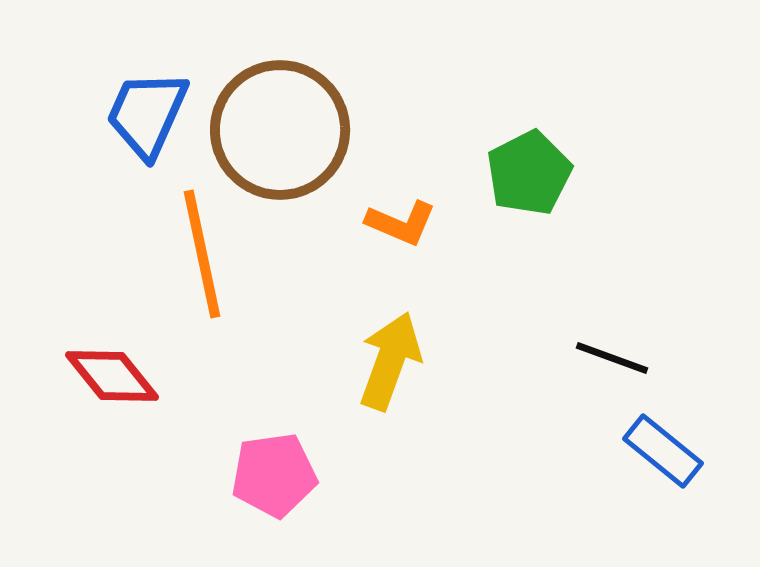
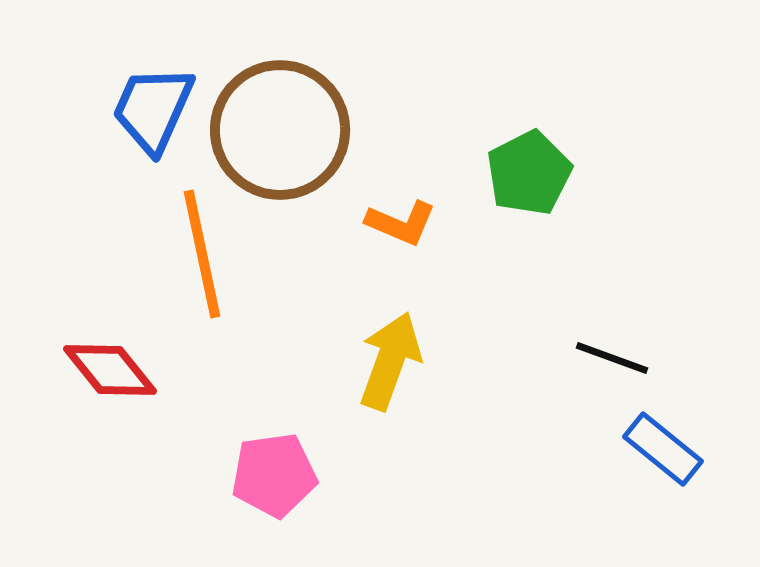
blue trapezoid: moved 6 px right, 5 px up
red diamond: moved 2 px left, 6 px up
blue rectangle: moved 2 px up
